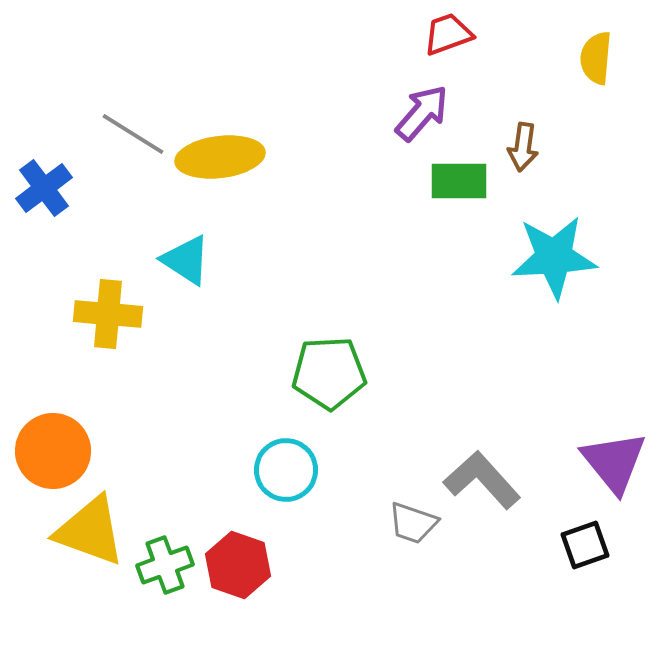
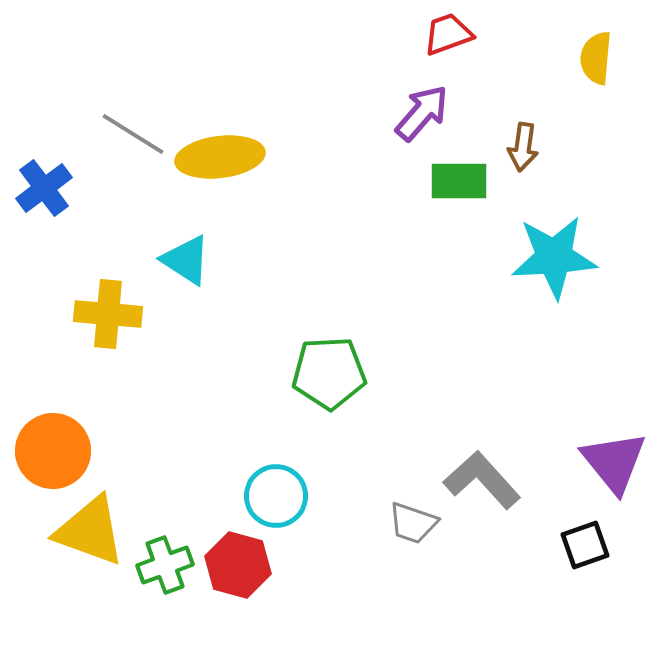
cyan circle: moved 10 px left, 26 px down
red hexagon: rotated 4 degrees counterclockwise
